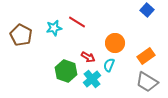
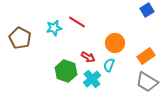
blue square: rotated 16 degrees clockwise
brown pentagon: moved 1 px left, 3 px down
